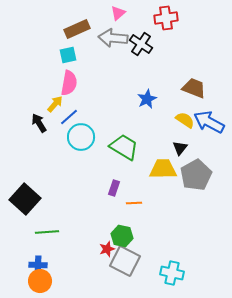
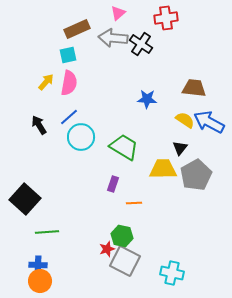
brown trapezoid: rotated 15 degrees counterclockwise
blue star: rotated 30 degrees clockwise
yellow arrow: moved 9 px left, 22 px up
black arrow: moved 2 px down
purple rectangle: moved 1 px left, 4 px up
